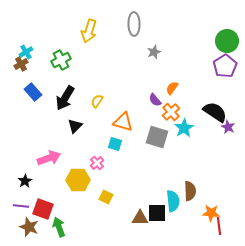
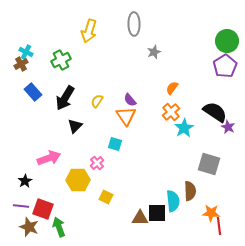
cyan cross: rotated 32 degrees counterclockwise
purple semicircle: moved 25 px left
orange triangle: moved 3 px right, 6 px up; rotated 40 degrees clockwise
gray square: moved 52 px right, 27 px down
